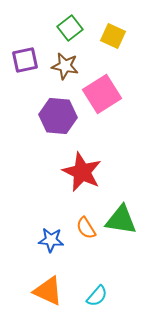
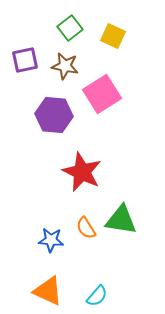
purple hexagon: moved 4 px left, 1 px up
